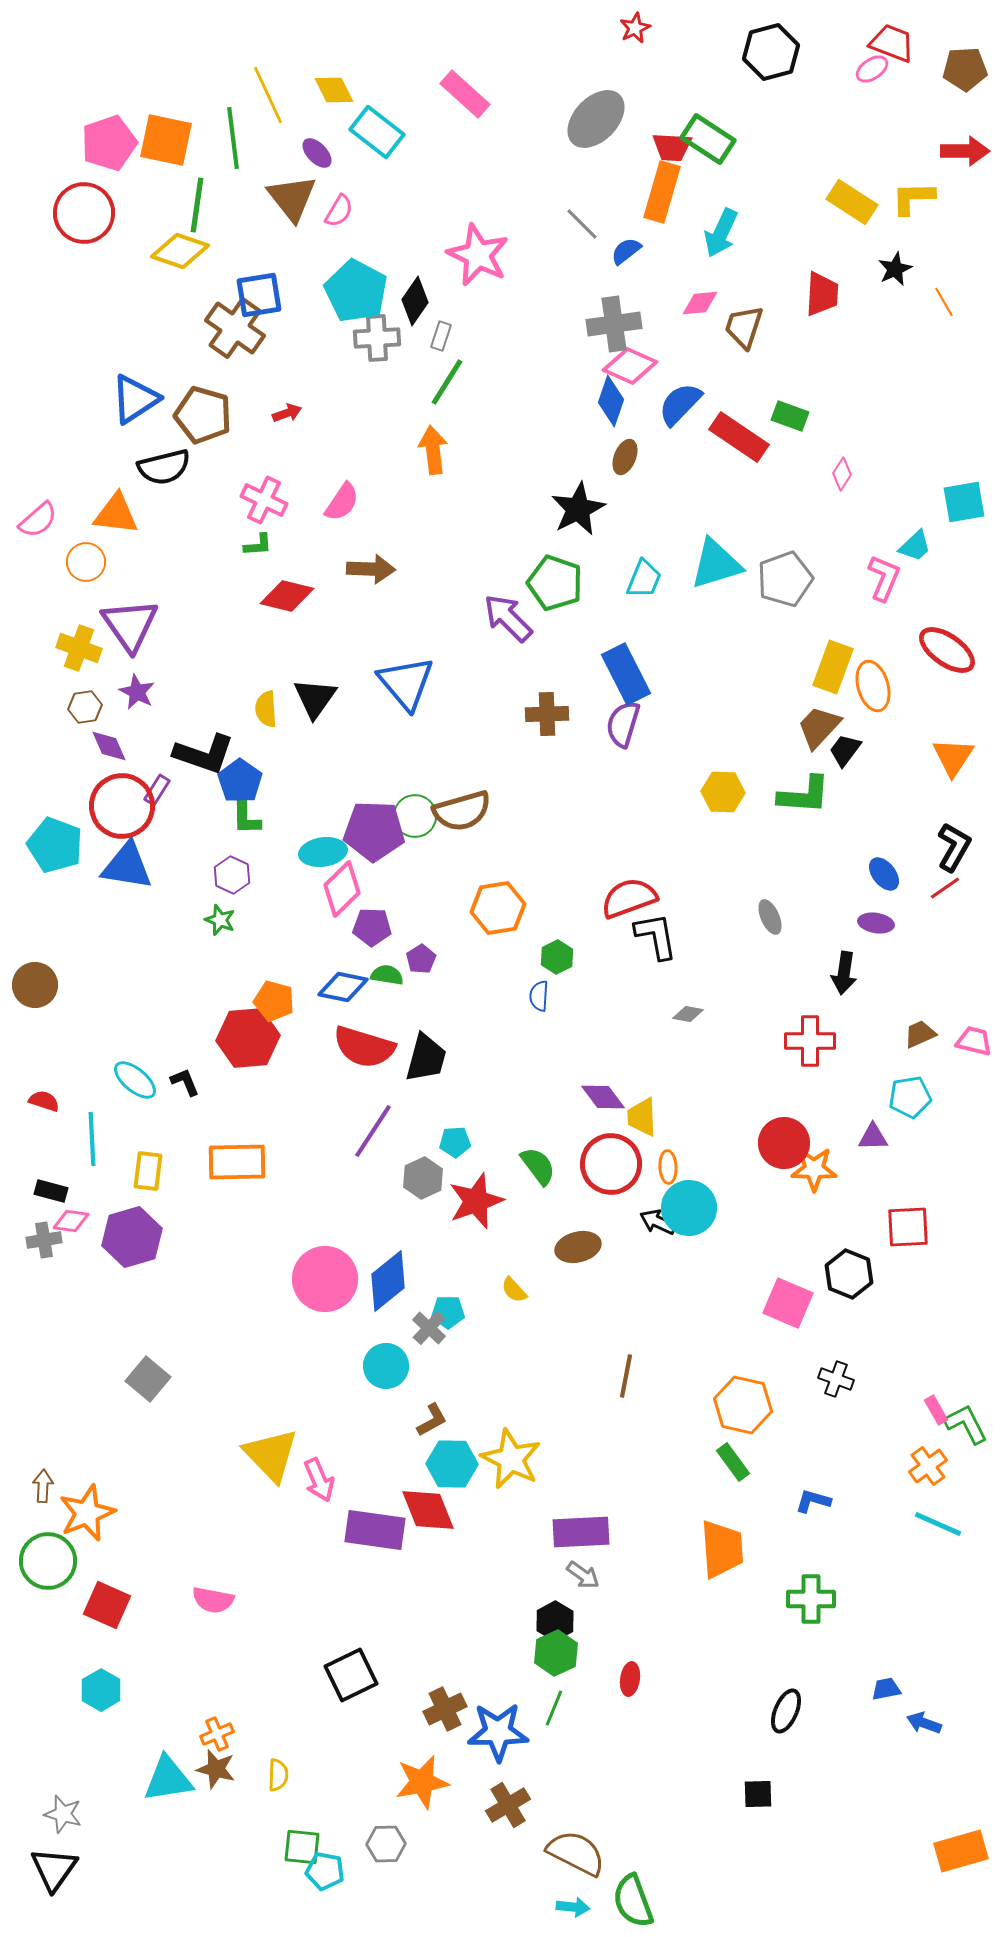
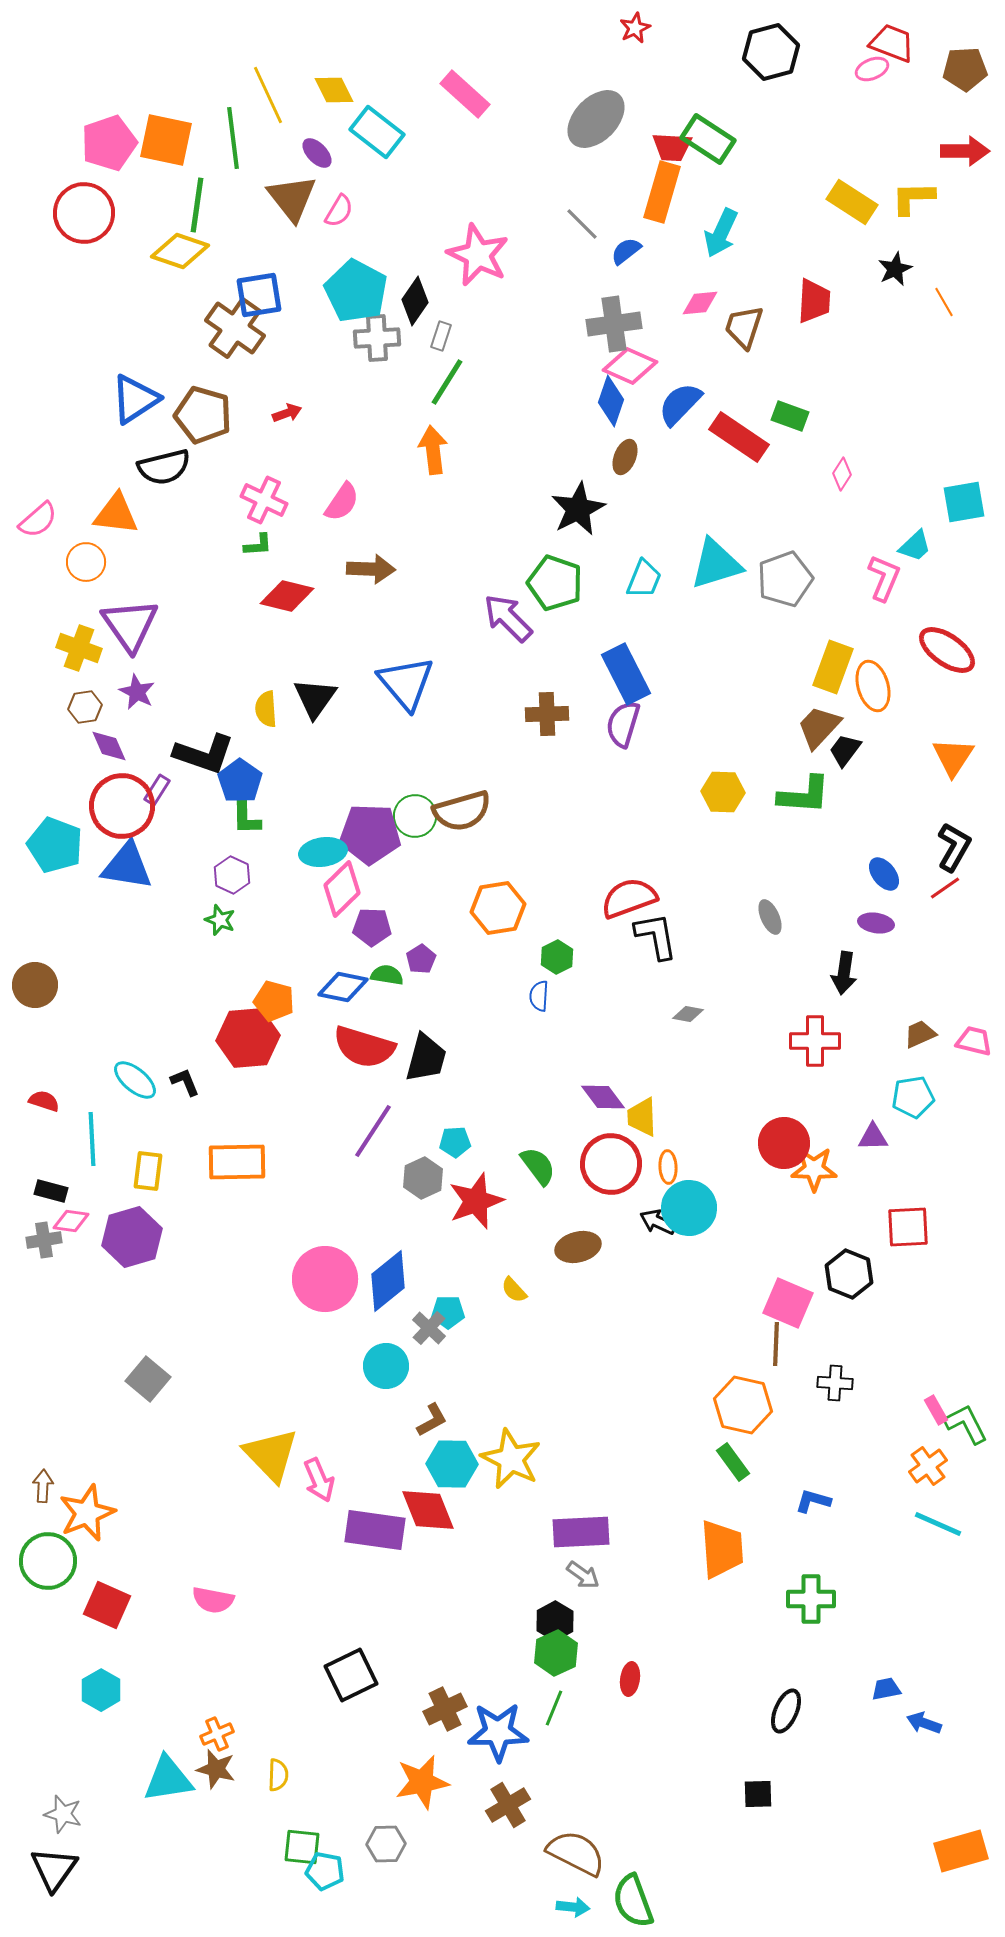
pink ellipse at (872, 69): rotated 12 degrees clockwise
red trapezoid at (822, 294): moved 8 px left, 7 px down
purple pentagon at (374, 831): moved 4 px left, 3 px down
red cross at (810, 1041): moved 5 px right
cyan pentagon at (910, 1097): moved 3 px right
brown line at (626, 1376): moved 150 px right, 32 px up; rotated 9 degrees counterclockwise
black cross at (836, 1379): moved 1 px left, 4 px down; rotated 16 degrees counterclockwise
